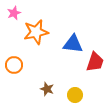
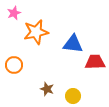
red trapezoid: rotated 110 degrees counterclockwise
yellow circle: moved 2 px left, 1 px down
